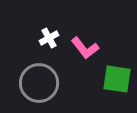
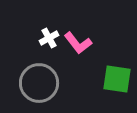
pink L-shape: moved 7 px left, 5 px up
